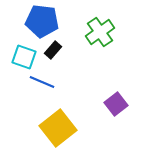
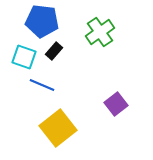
black rectangle: moved 1 px right, 1 px down
blue line: moved 3 px down
